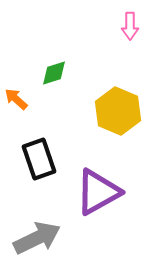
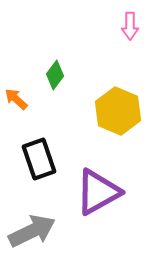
green diamond: moved 1 px right, 2 px down; rotated 36 degrees counterclockwise
gray arrow: moved 5 px left, 7 px up
